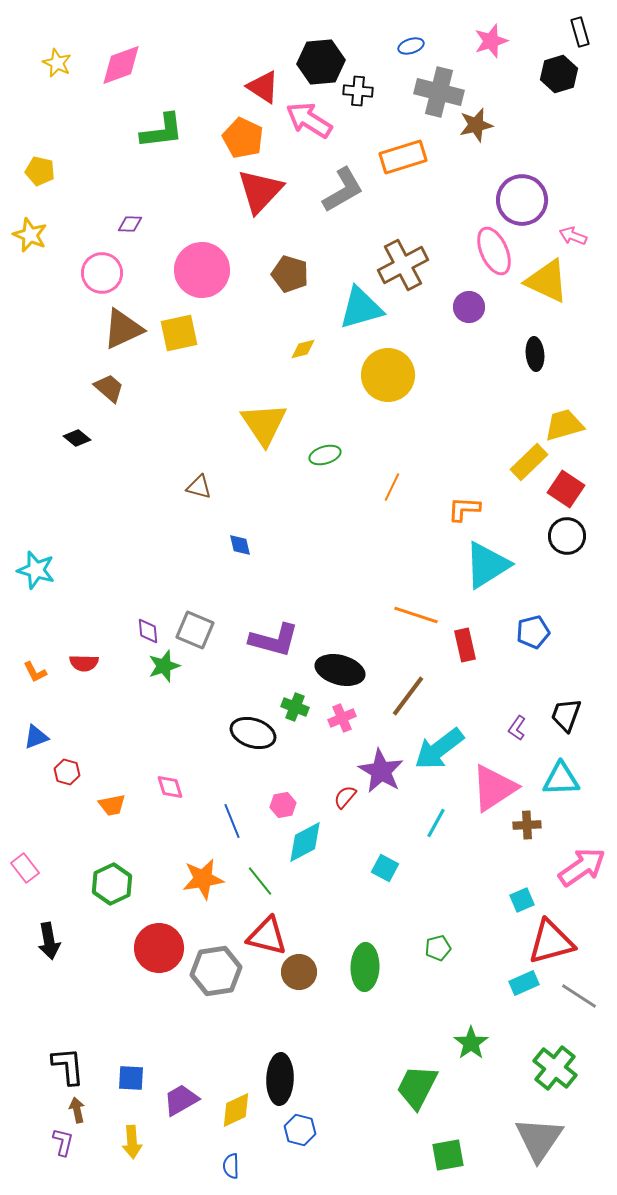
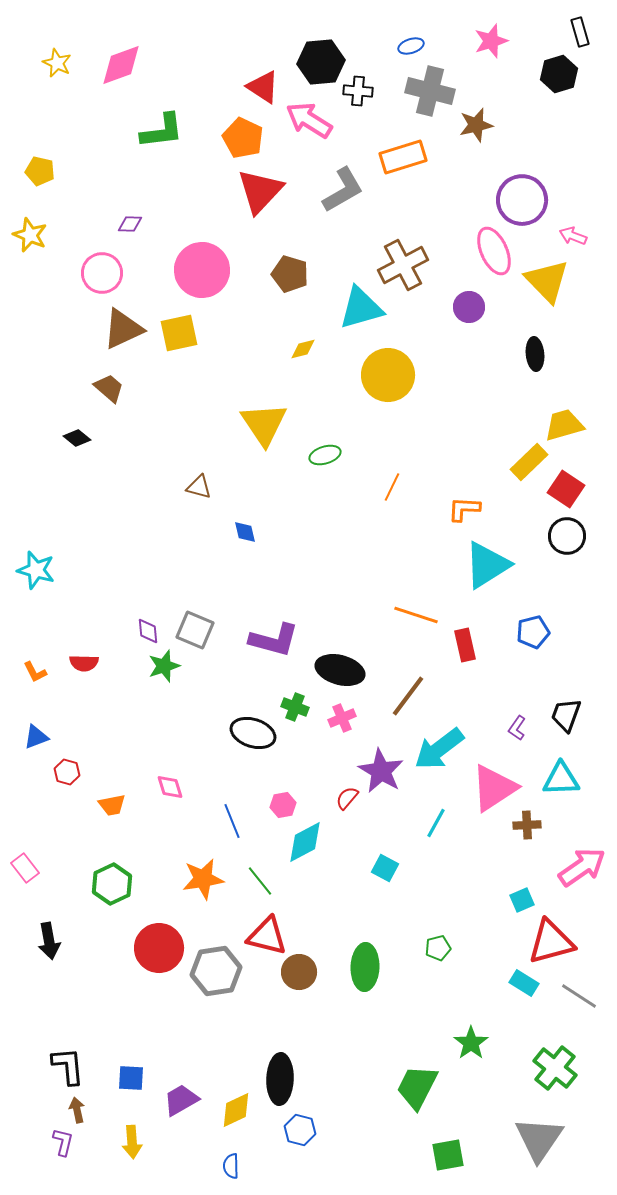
gray cross at (439, 92): moved 9 px left, 1 px up
yellow triangle at (547, 281): rotated 21 degrees clockwise
blue diamond at (240, 545): moved 5 px right, 13 px up
red semicircle at (345, 797): moved 2 px right, 1 px down
cyan rectangle at (524, 983): rotated 56 degrees clockwise
